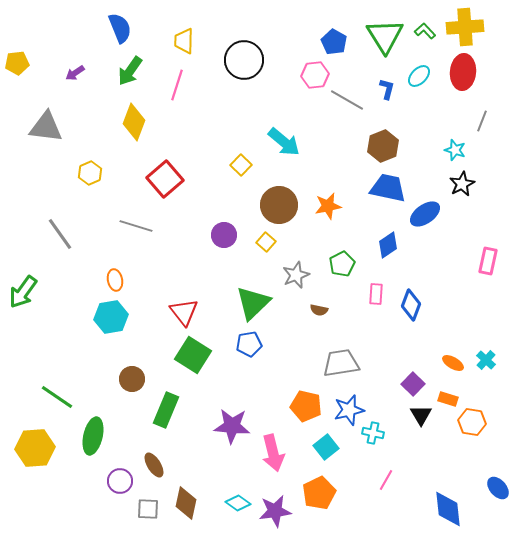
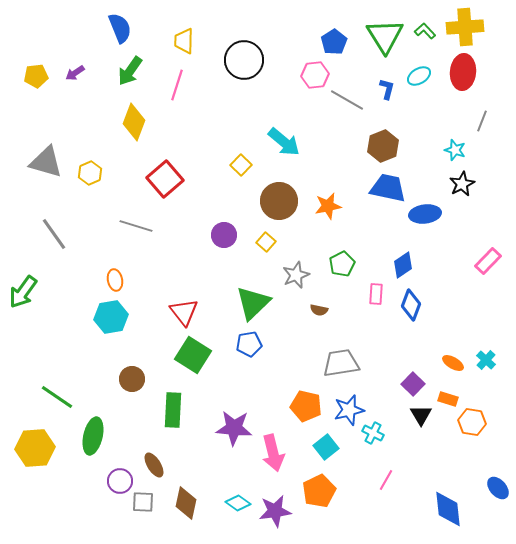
blue pentagon at (334, 42): rotated 10 degrees clockwise
yellow pentagon at (17, 63): moved 19 px right, 13 px down
cyan ellipse at (419, 76): rotated 15 degrees clockwise
gray triangle at (46, 127): moved 35 px down; rotated 9 degrees clockwise
brown circle at (279, 205): moved 4 px up
blue ellipse at (425, 214): rotated 28 degrees clockwise
gray line at (60, 234): moved 6 px left
blue diamond at (388, 245): moved 15 px right, 20 px down
pink rectangle at (488, 261): rotated 32 degrees clockwise
green rectangle at (166, 410): moved 7 px right; rotated 20 degrees counterclockwise
purple star at (232, 426): moved 2 px right, 2 px down
cyan cross at (373, 433): rotated 15 degrees clockwise
orange pentagon at (319, 493): moved 2 px up
gray square at (148, 509): moved 5 px left, 7 px up
